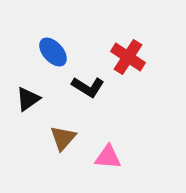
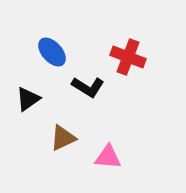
blue ellipse: moved 1 px left
red cross: rotated 12 degrees counterclockwise
brown triangle: rotated 24 degrees clockwise
